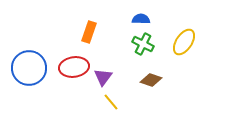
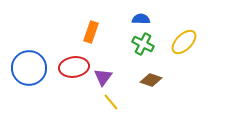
orange rectangle: moved 2 px right
yellow ellipse: rotated 12 degrees clockwise
